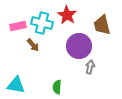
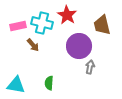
green semicircle: moved 8 px left, 4 px up
